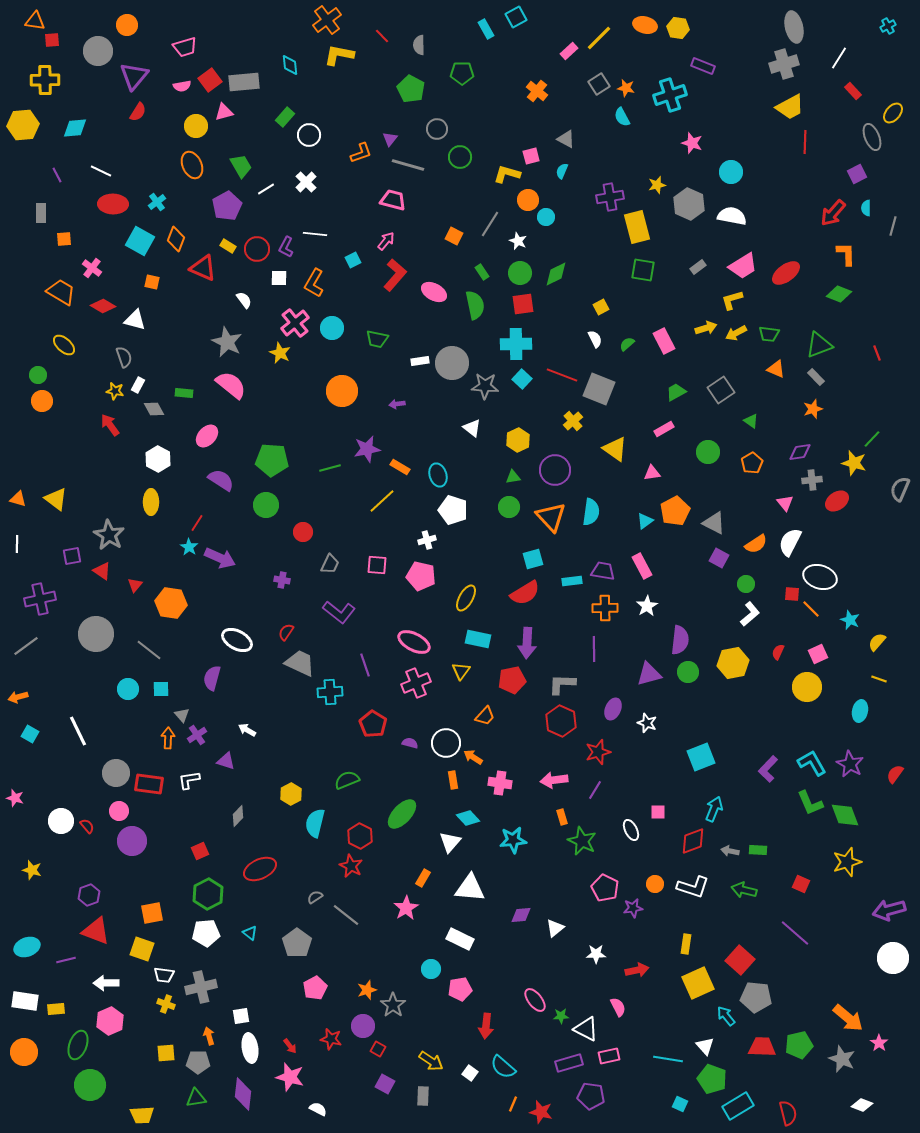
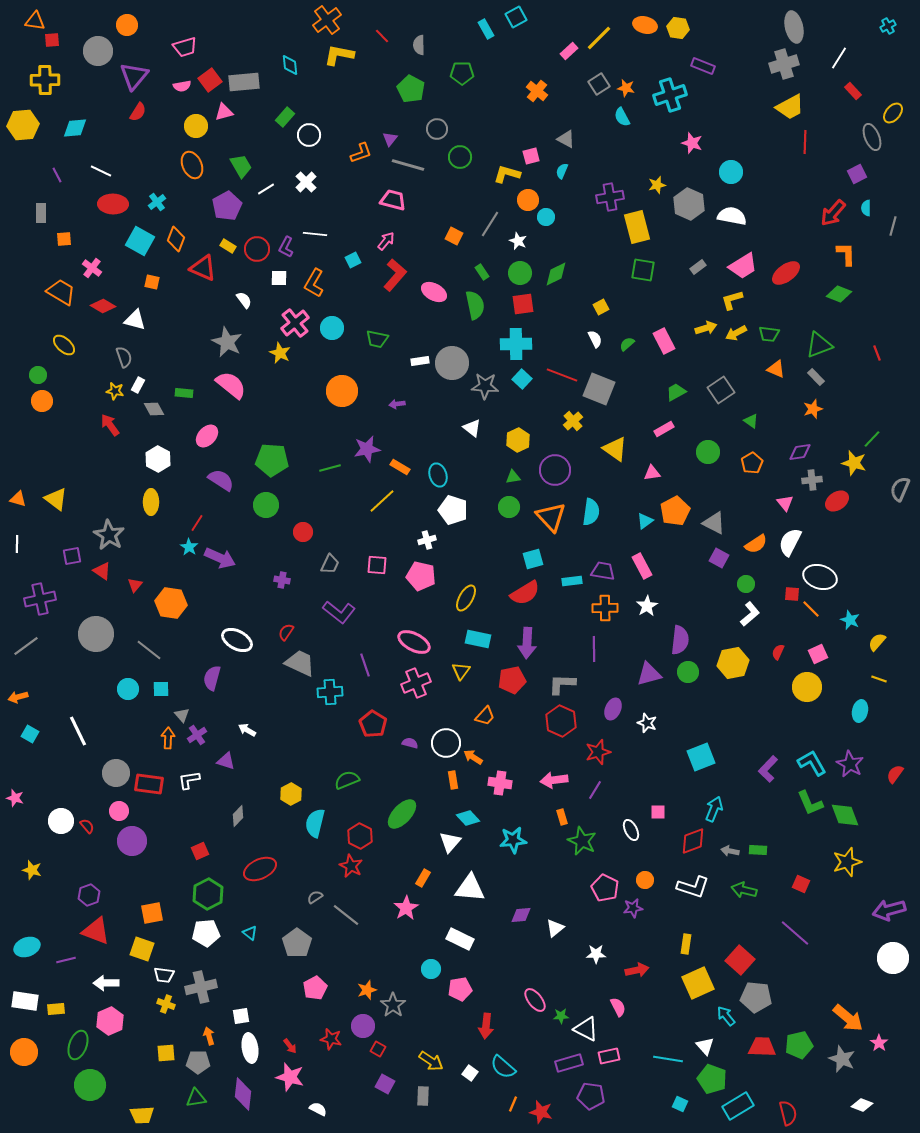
orange circle at (655, 884): moved 10 px left, 4 px up
